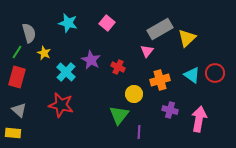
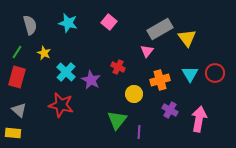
pink square: moved 2 px right, 1 px up
gray semicircle: moved 1 px right, 8 px up
yellow triangle: rotated 24 degrees counterclockwise
purple star: moved 20 px down
cyan triangle: moved 2 px left, 1 px up; rotated 24 degrees clockwise
purple cross: rotated 14 degrees clockwise
green triangle: moved 2 px left, 5 px down
